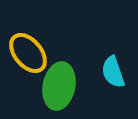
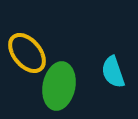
yellow ellipse: moved 1 px left
